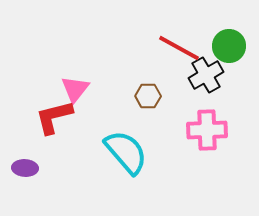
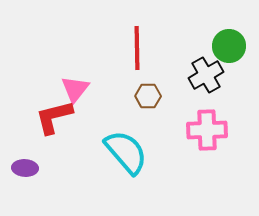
red line: moved 42 px left; rotated 60 degrees clockwise
